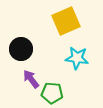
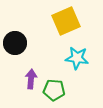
black circle: moved 6 px left, 6 px up
purple arrow: rotated 42 degrees clockwise
green pentagon: moved 2 px right, 3 px up
